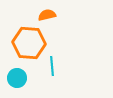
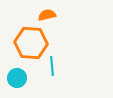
orange hexagon: moved 2 px right
